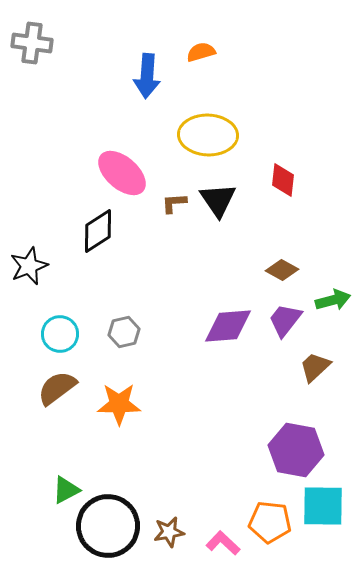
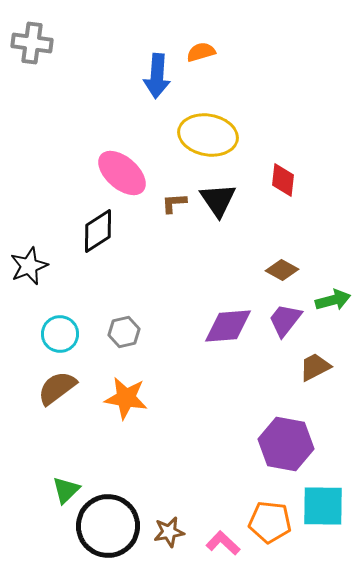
blue arrow: moved 10 px right
yellow ellipse: rotated 8 degrees clockwise
brown trapezoid: rotated 16 degrees clockwise
orange star: moved 7 px right, 6 px up; rotated 9 degrees clockwise
purple hexagon: moved 10 px left, 6 px up
green triangle: rotated 16 degrees counterclockwise
